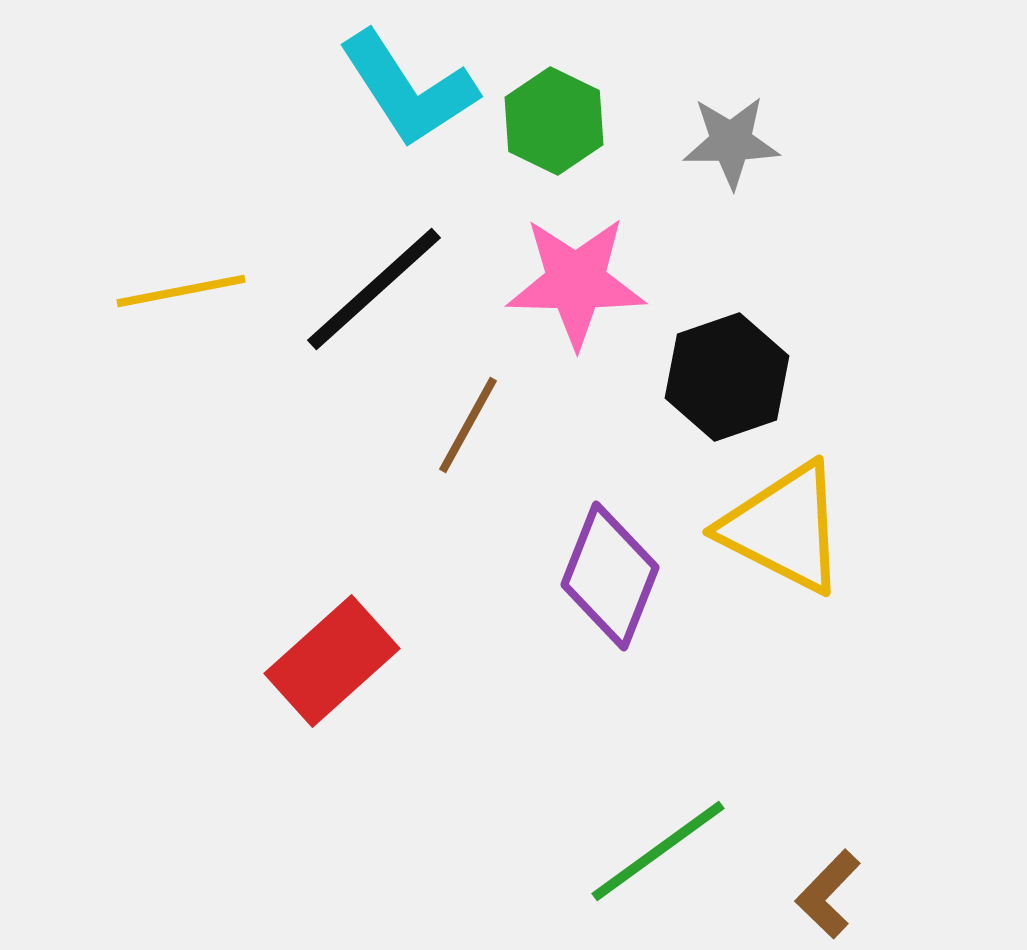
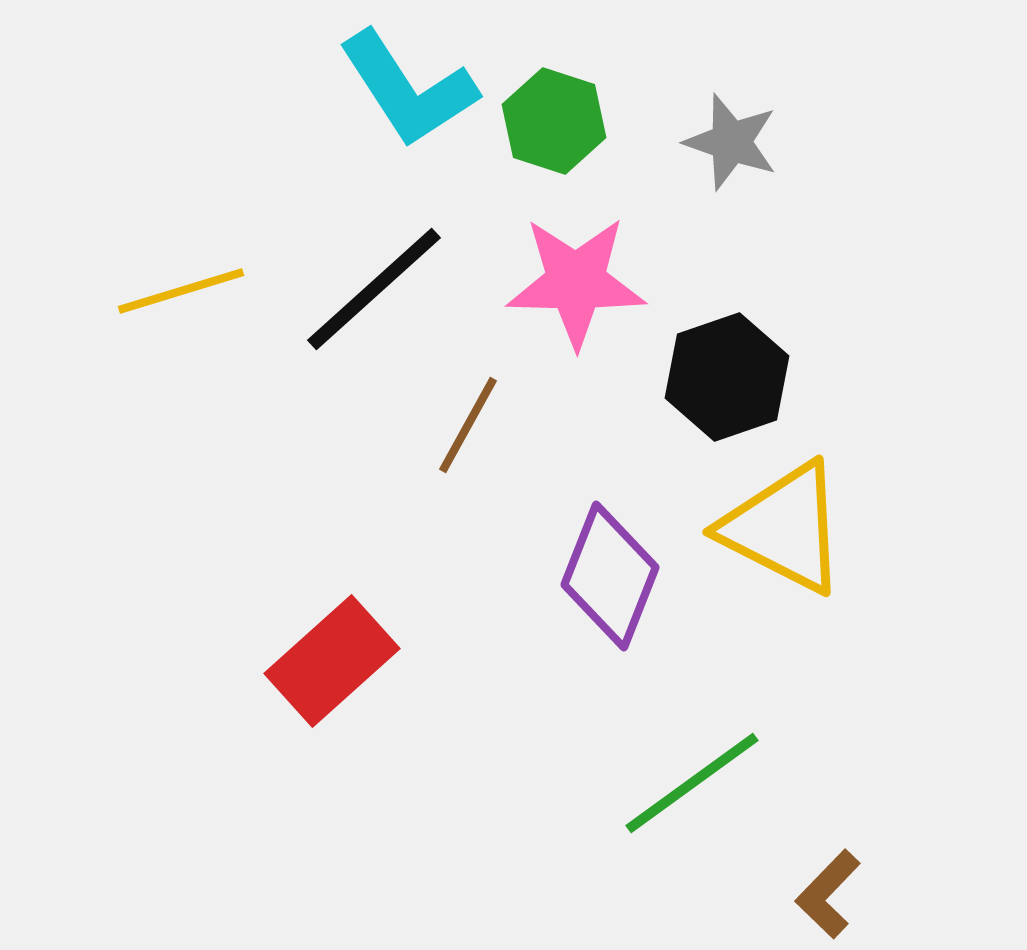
green hexagon: rotated 8 degrees counterclockwise
gray star: rotated 20 degrees clockwise
yellow line: rotated 6 degrees counterclockwise
green line: moved 34 px right, 68 px up
